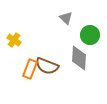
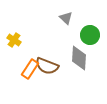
orange rectangle: rotated 12 degrees clockwise
